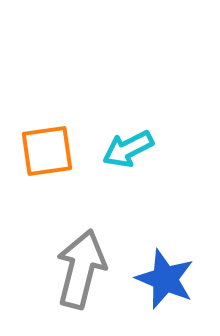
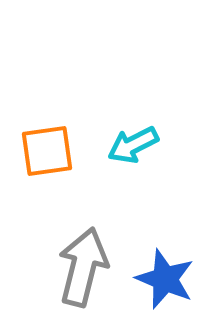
cyan arrow: moved 5 px right, 4 px up
gray arrow: moved 2 px right, 2 px up
